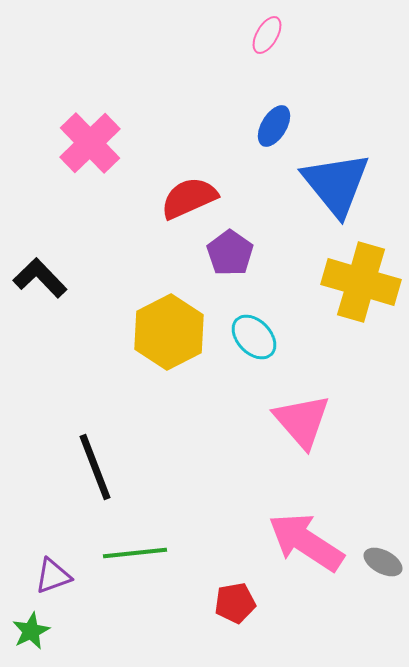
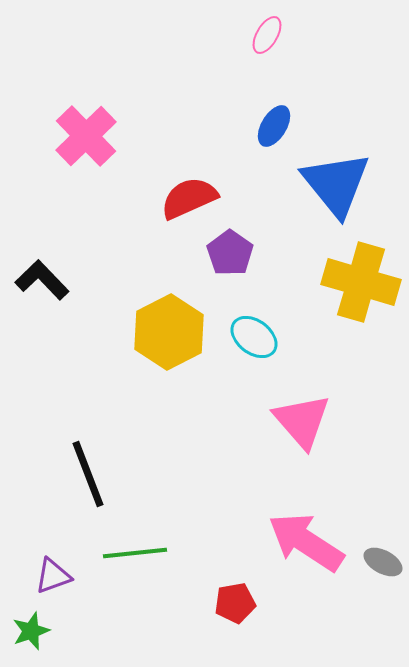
pink cross: moved 4 px left, 7 px up
black L-shape: moved 2 px right, 2 px down
cyan ellipse: rotated 9 degrees counterclockwise
black line: moved 7 px left, 7 px down
green star: rotated 6 degrees clockwise
